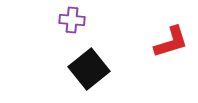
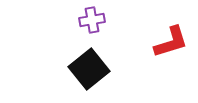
purple cross: moved 20 px right; rotated 15 degrees counterclockwise
